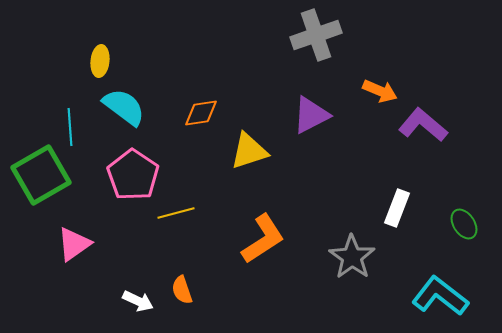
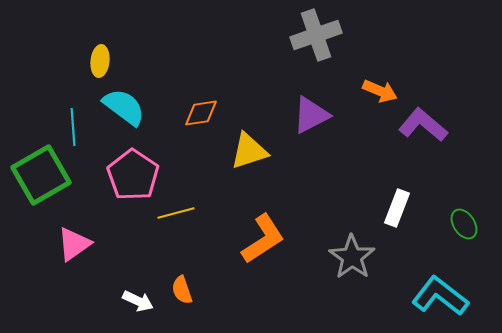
cyan line: moved 3 px right
